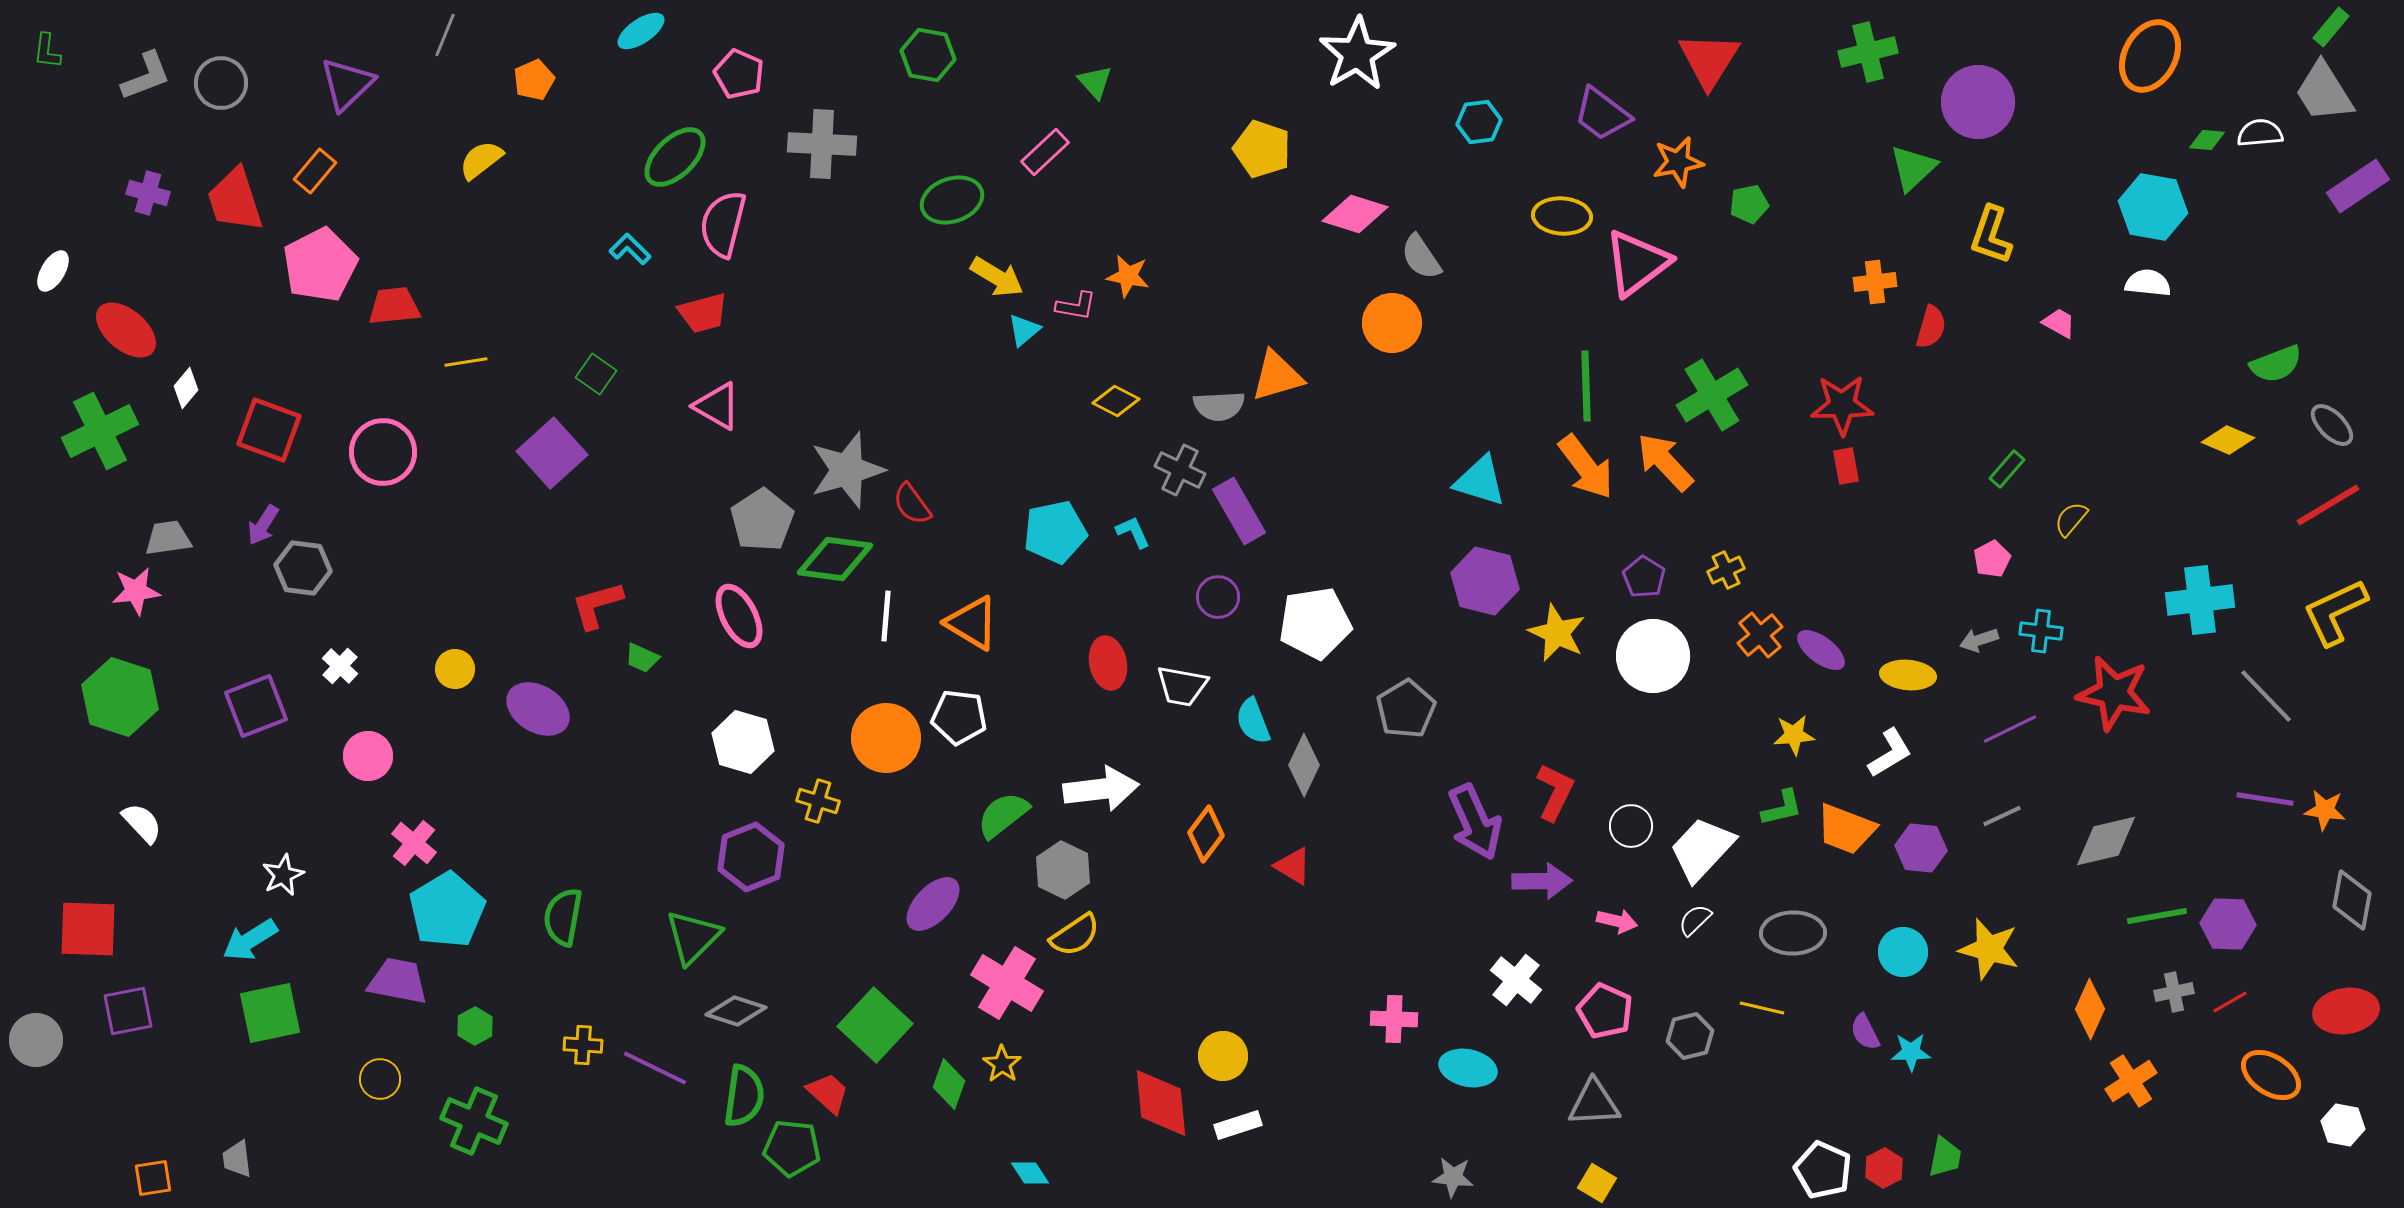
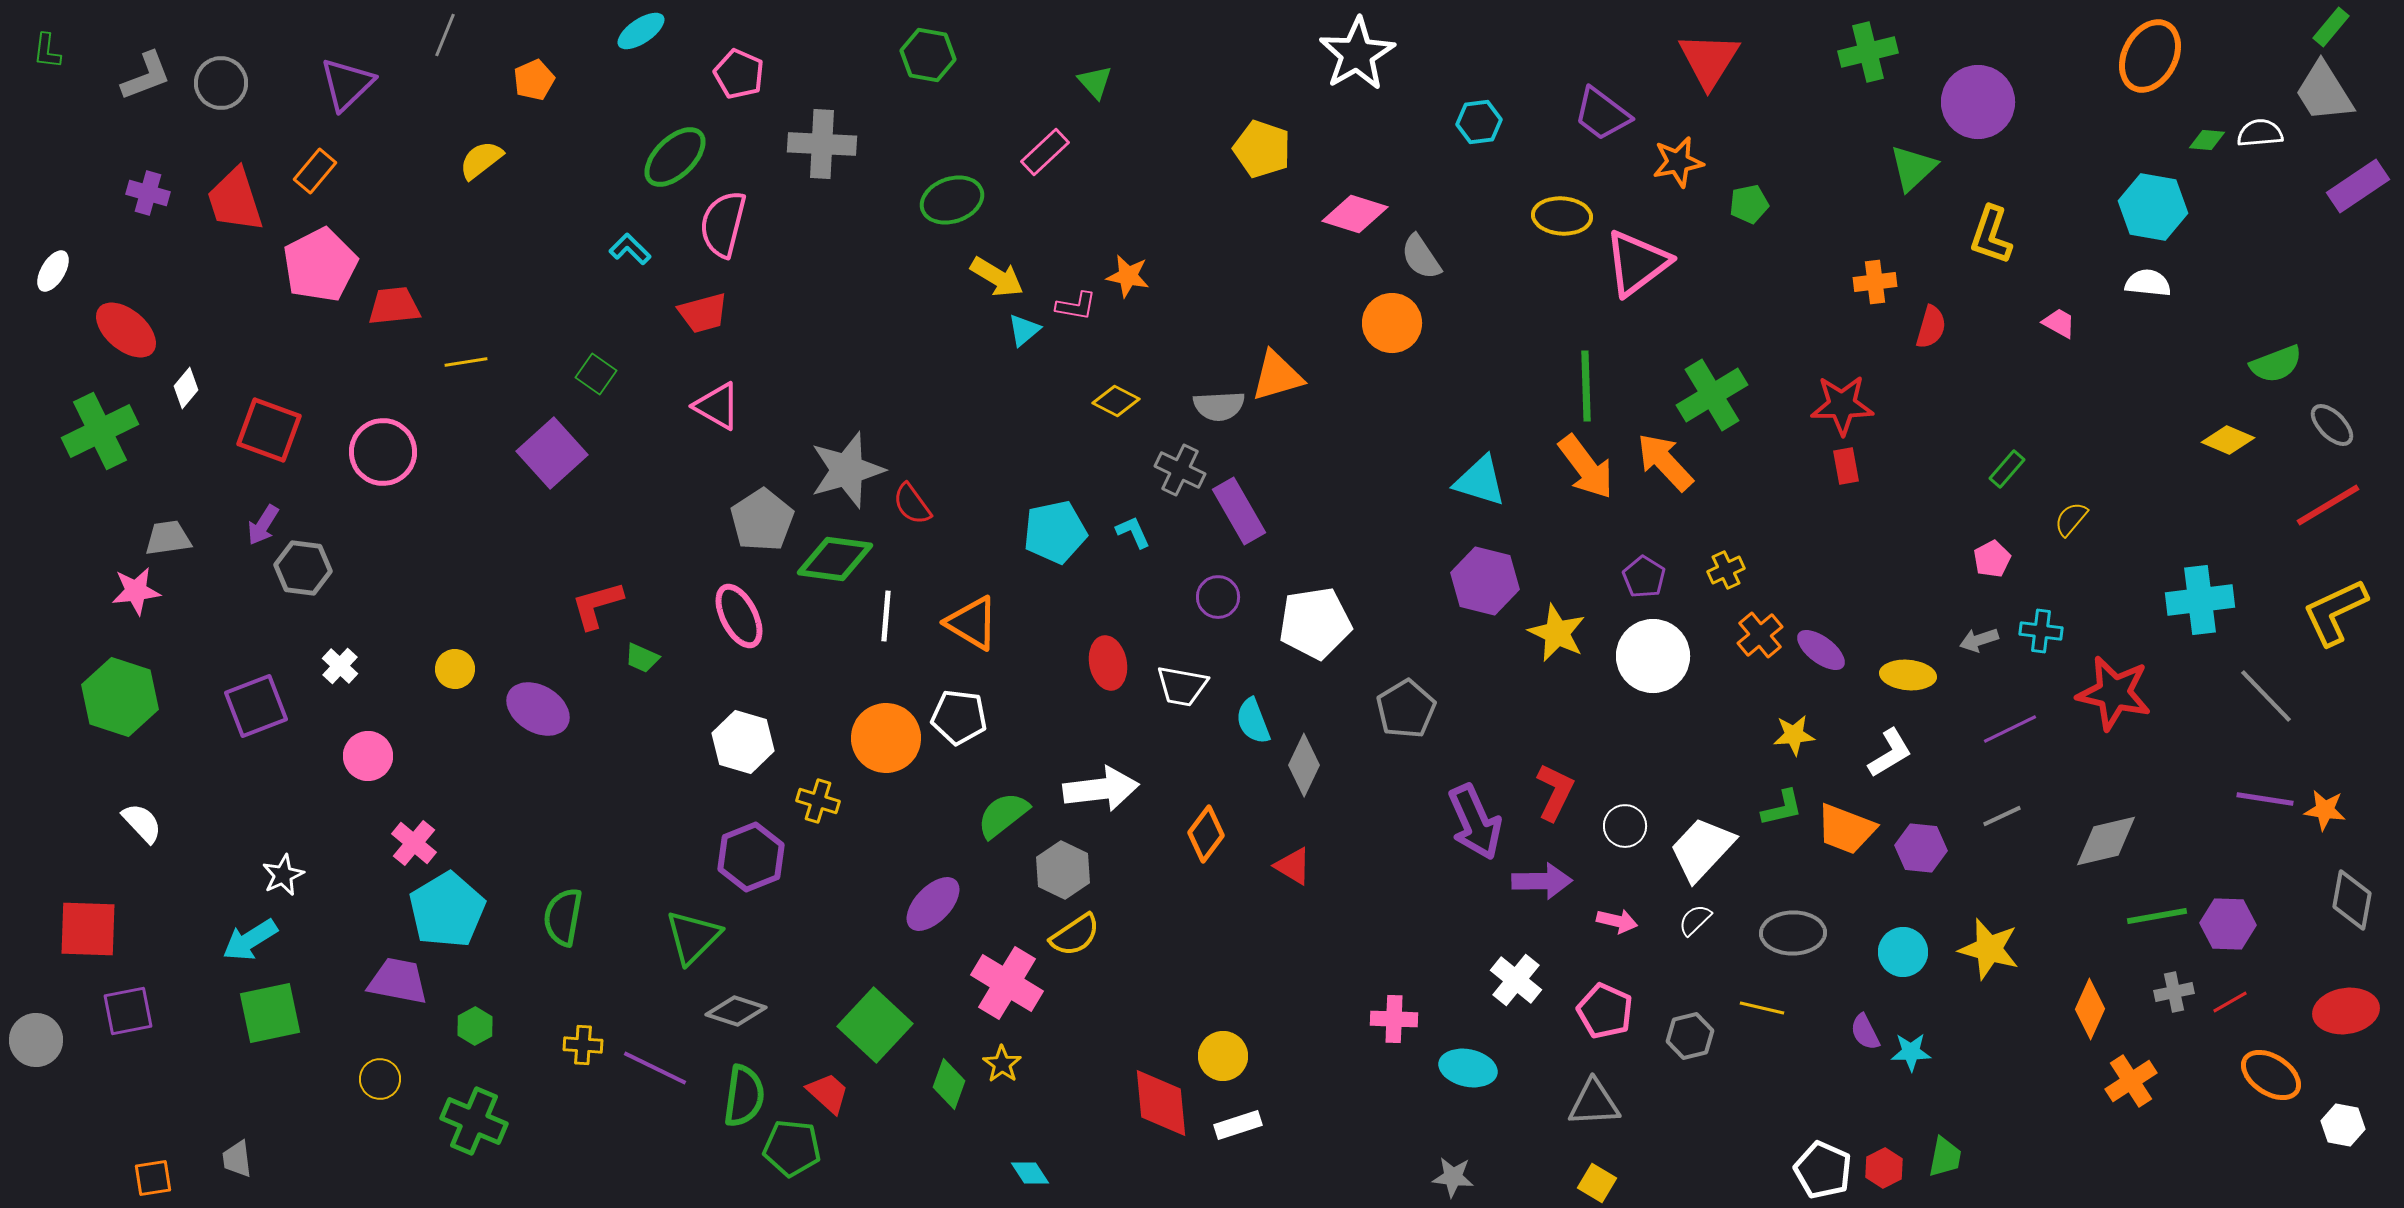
white circle at (1631, 826): moved 6 px left
